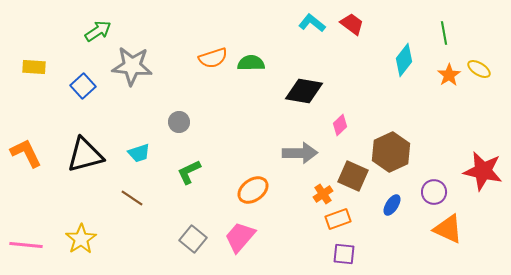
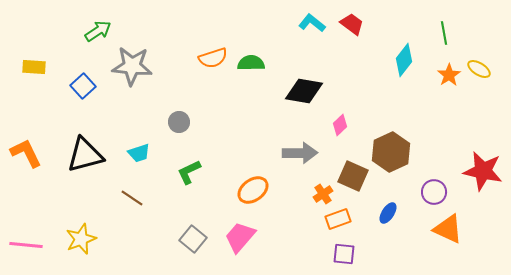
blue ellipse: moved 4 px left, 8 px down
yellow star: rotated 12 degrees clockwise
